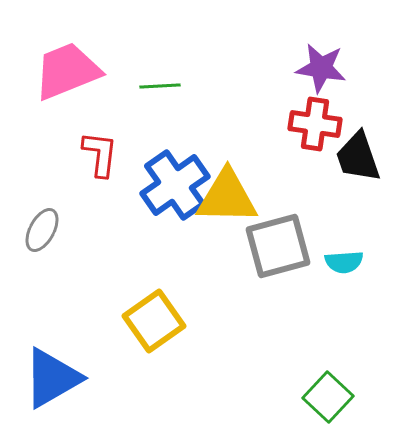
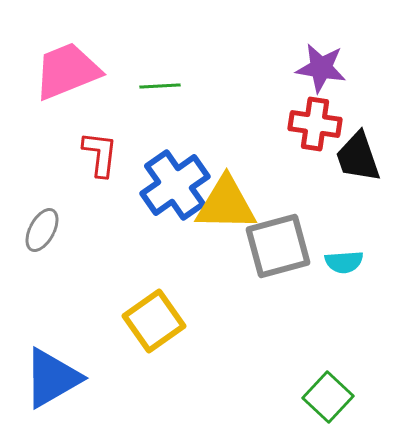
yellow triangle: moved 1 px left, 7 px down
